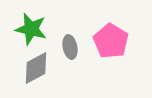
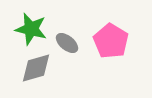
gray ellipse: moved 3 px left, 4 px up; rotated 40 degrees counterclockwise
gray diamond: rotated 12 degrees clockwise
